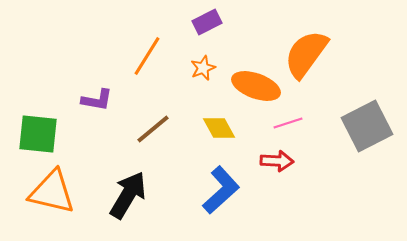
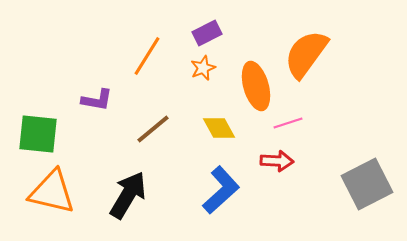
purple rectangle: moved 11 px down
orange ellipse: rotated 54 degrees clockwise
gray square: moved 58 px down
